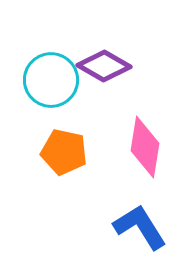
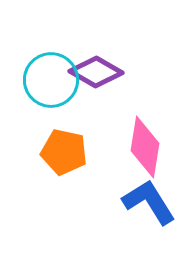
purple diamond: moved 8 px left, 6 px down
blue L-shape: moved 9 px right, 25 px up
